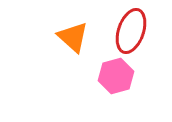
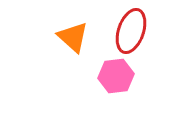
pink hexagon: rotated 8 degrees clockwise
